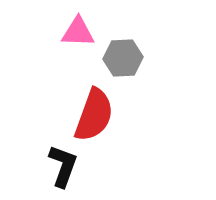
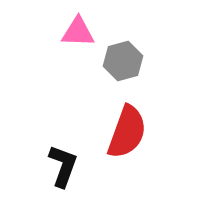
gray hexagon: moved 3 px down; rotated 12 degrees counterclockwise
red semicircle: moved 33 px right, 17 px down
